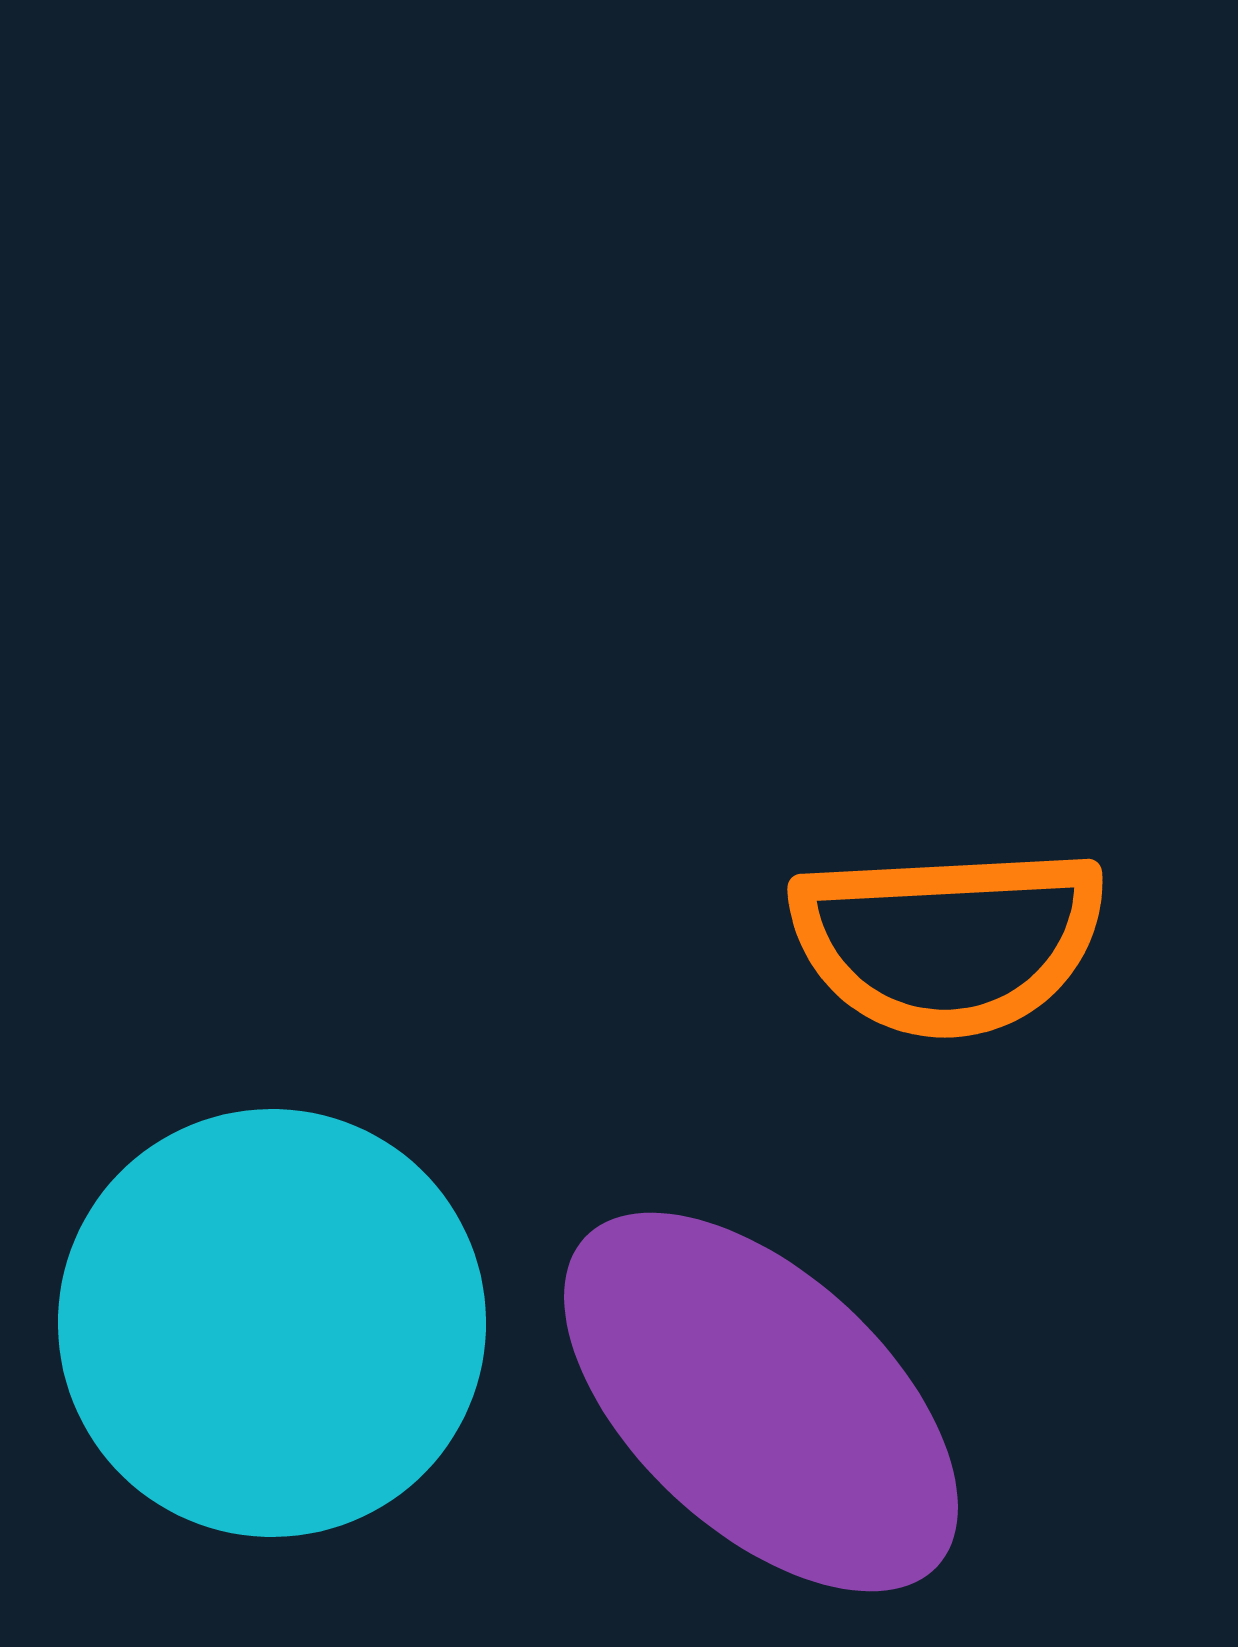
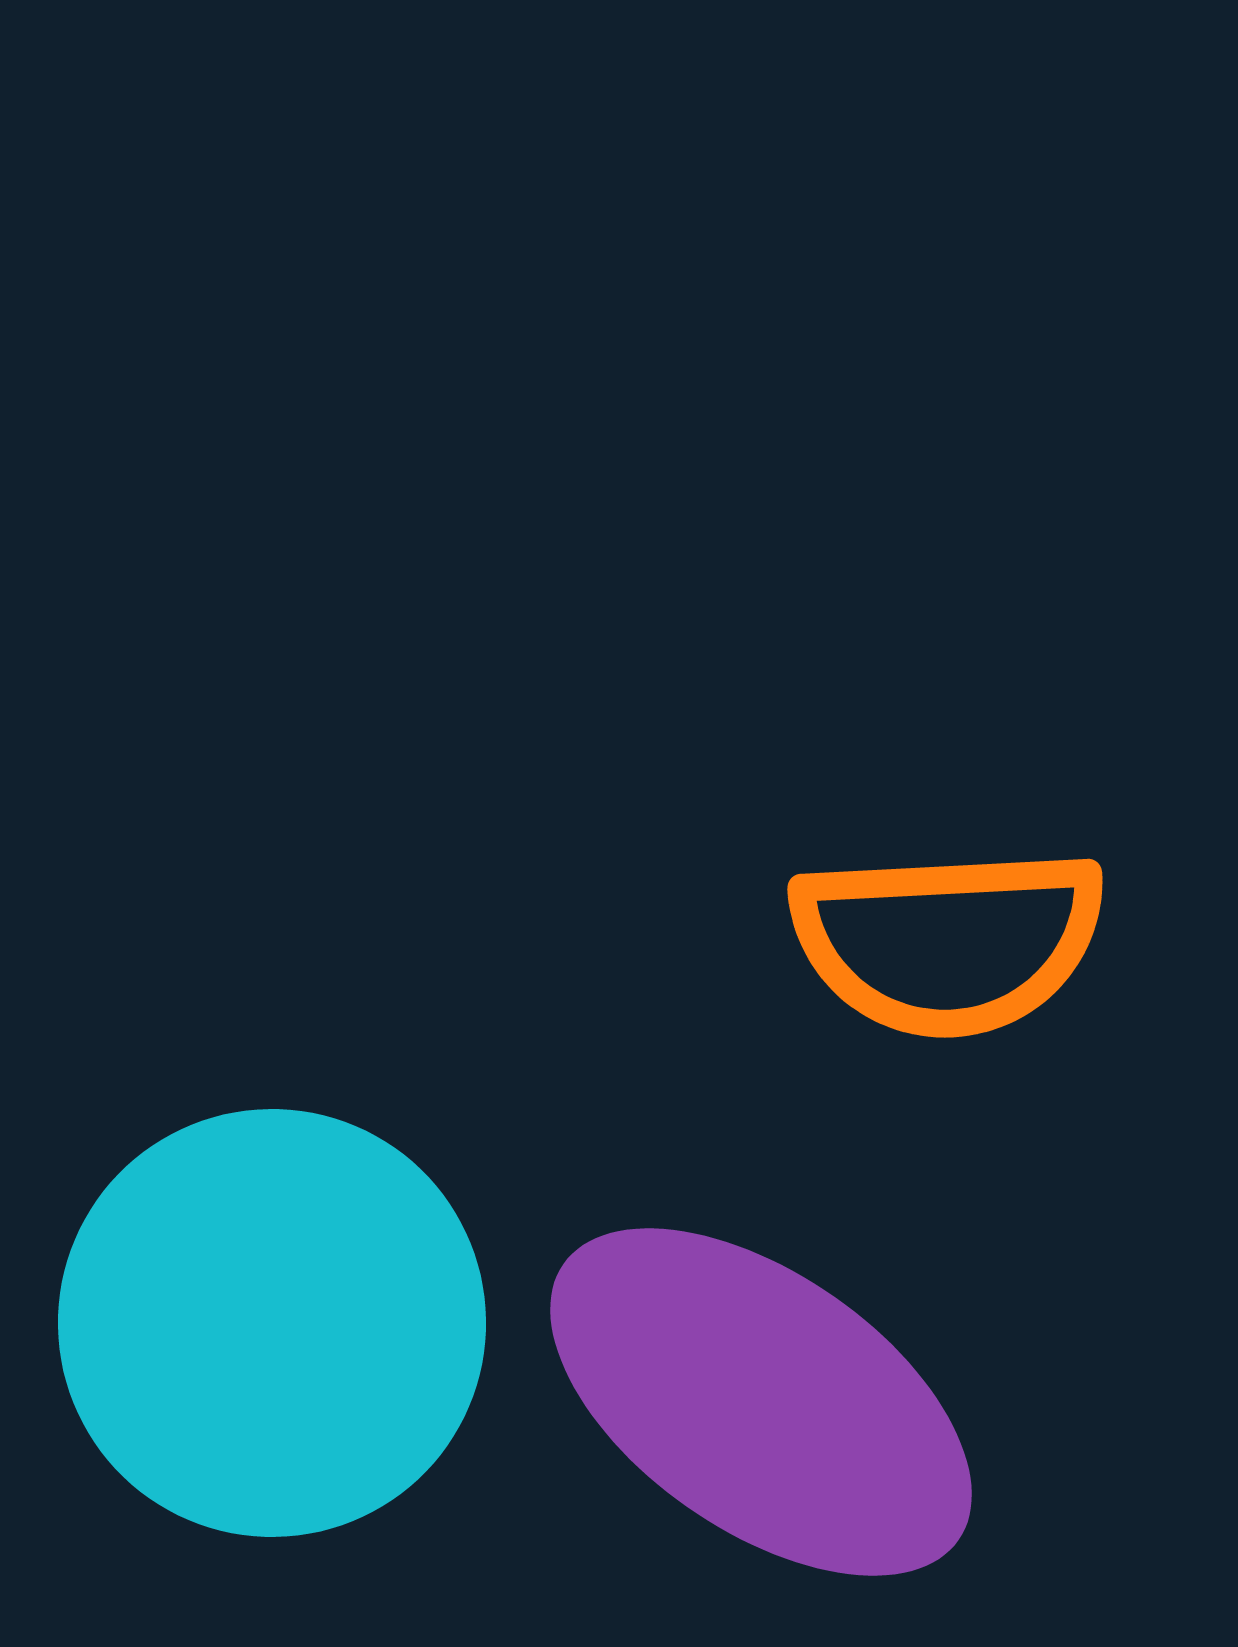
purple ellipse: rotated 8 degrees counterclockwise
